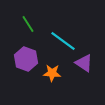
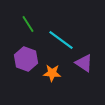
cyan line: moved 2 px left, 1 px up
